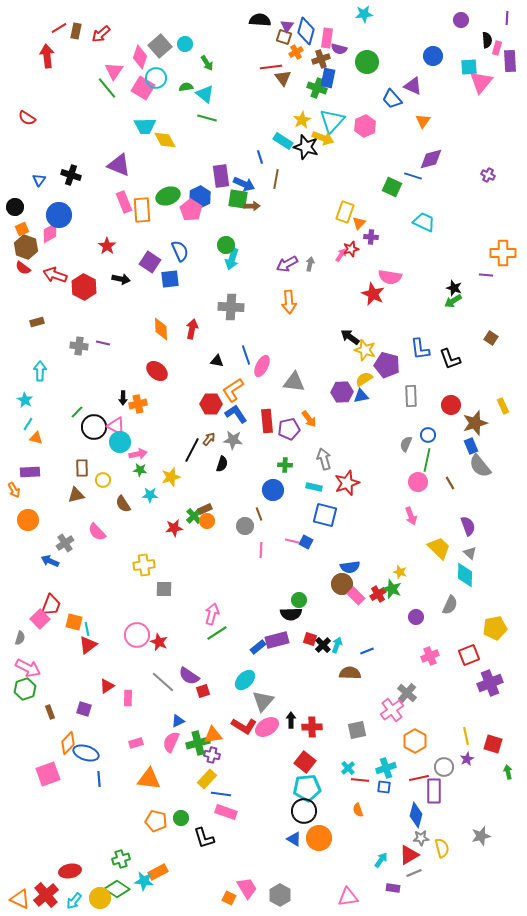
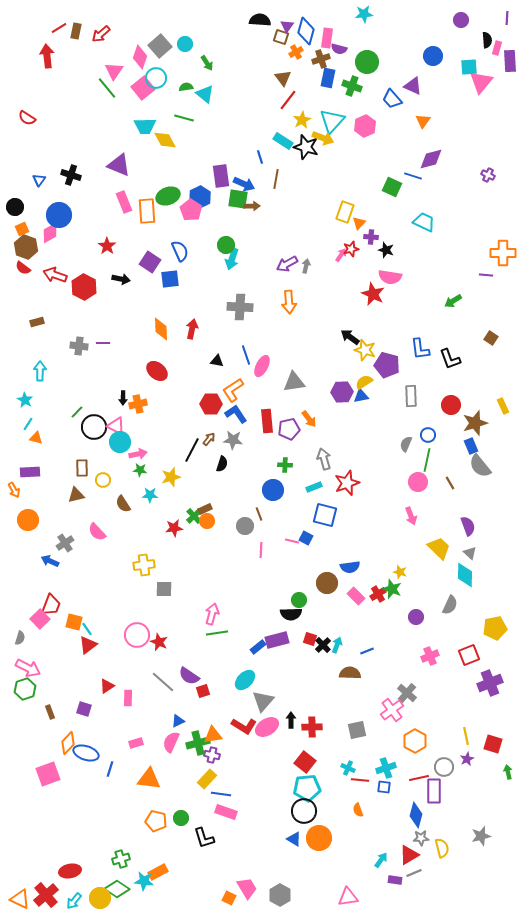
brown square at (284, 37): moved 3 px left
red line at (271, 67): moved 17 px right, 33 px down; rotated 45 degrees counterclockwise
pink square at (143, 88): rotated 20 degrees clockwise
green cross at (317, 88): moved 35 px right, 2 px up
green line at (207, 118): moved 23 px left
orange rectangle at (142, 210): moved 5 px right, 1 px down
gray arrow at (310, 264): moved 4 px left, 2 px down
black star at (454, 288): moved 68 px left, 38 px up
gray cross at (231, 307): moved 9 px right
purple line at (103, 343): rotated 16 degrees counterclockwise
yellow semicircle at (364, 379): moved 3 px down
gray triangle at (294, 382): rotated 15 degrees counterclockwise
cyan rectangle at (314, 487): rotated 35 degrees counterclockwise
blue square at (306, 542): moved 4 px up
brown circle at (342, 584): moved 15 px left, 1 px up
cyan line at (87, 629): rotated 24 degrees counterclockwise
green line at (217, 633): rotated 25 degrees clockwise
cyan cross at (348, 768): rotated 24 degrees counterclockwise
blue line at (99, 779): moved 11 px right, 10 px up; rotated 21 degrees clockwise
purple rectangle at (393, 888): moved 2 px right, 8 px up
